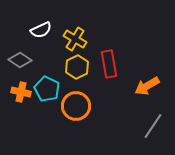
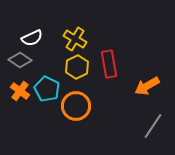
white semicircle: moved 9 px left, 8 px down
orange cross: moved 1 px left, 1 px up; rotated 24 degrees clockwise
